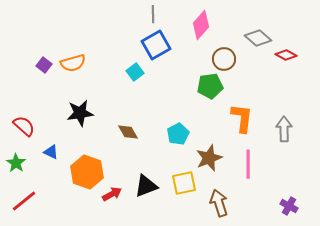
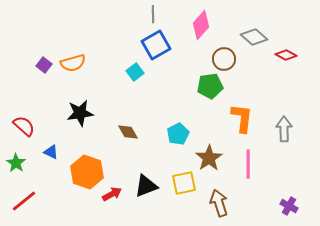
gray diamond: moved 4 px left, 1 px up
brown star: rotated 12 degrees counterclockwise
